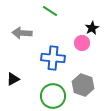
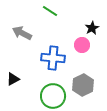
gray arrow: rotated 24 degrees clockwise
pink circle: moved 2 px down
gray hexagon: rotated 15 degrees clockwise
